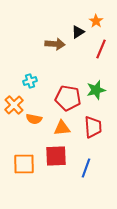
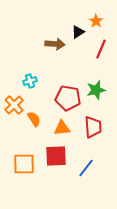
orange semicircle: rotated 133 degrees counterclockwise
blue line: rotated 18 degrees clockwise
